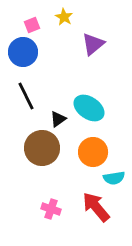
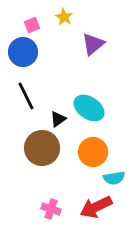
red arrow: rotated 76 degrees counterclockwise
